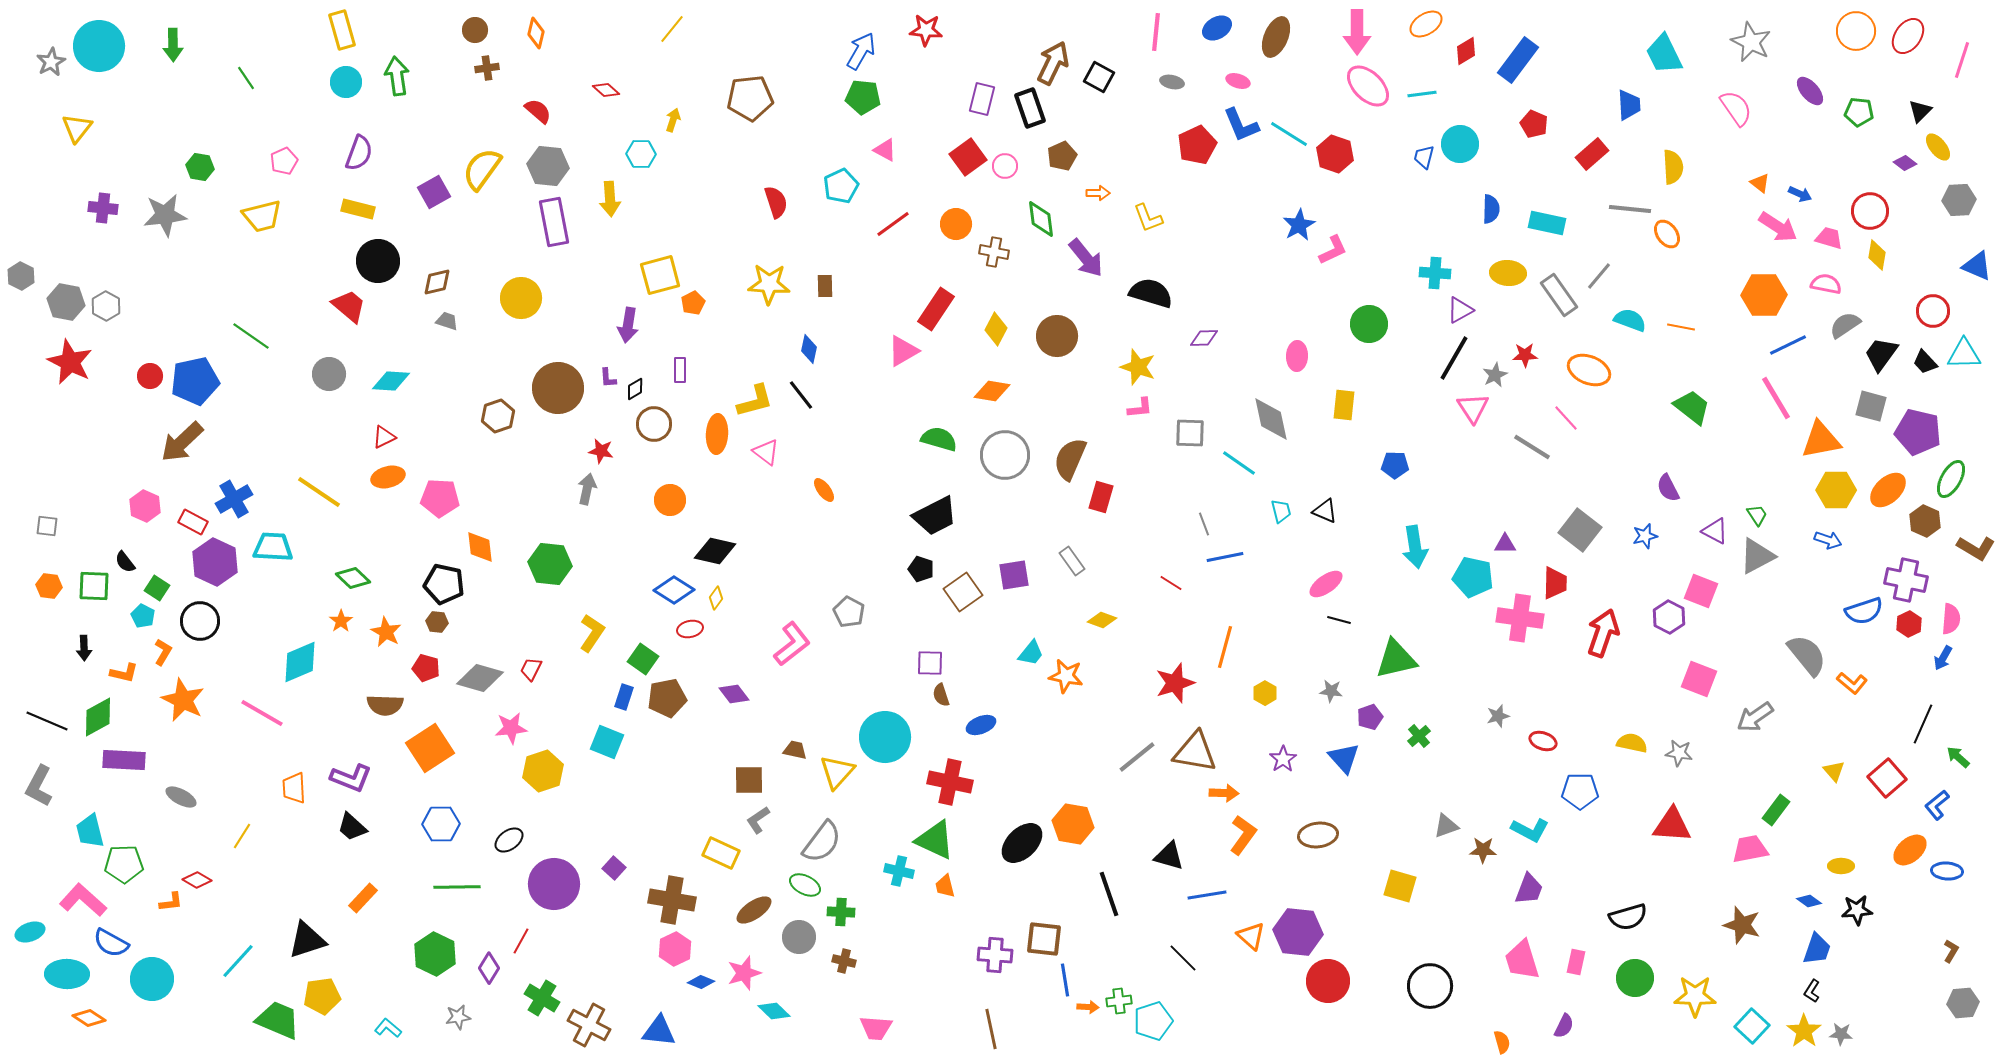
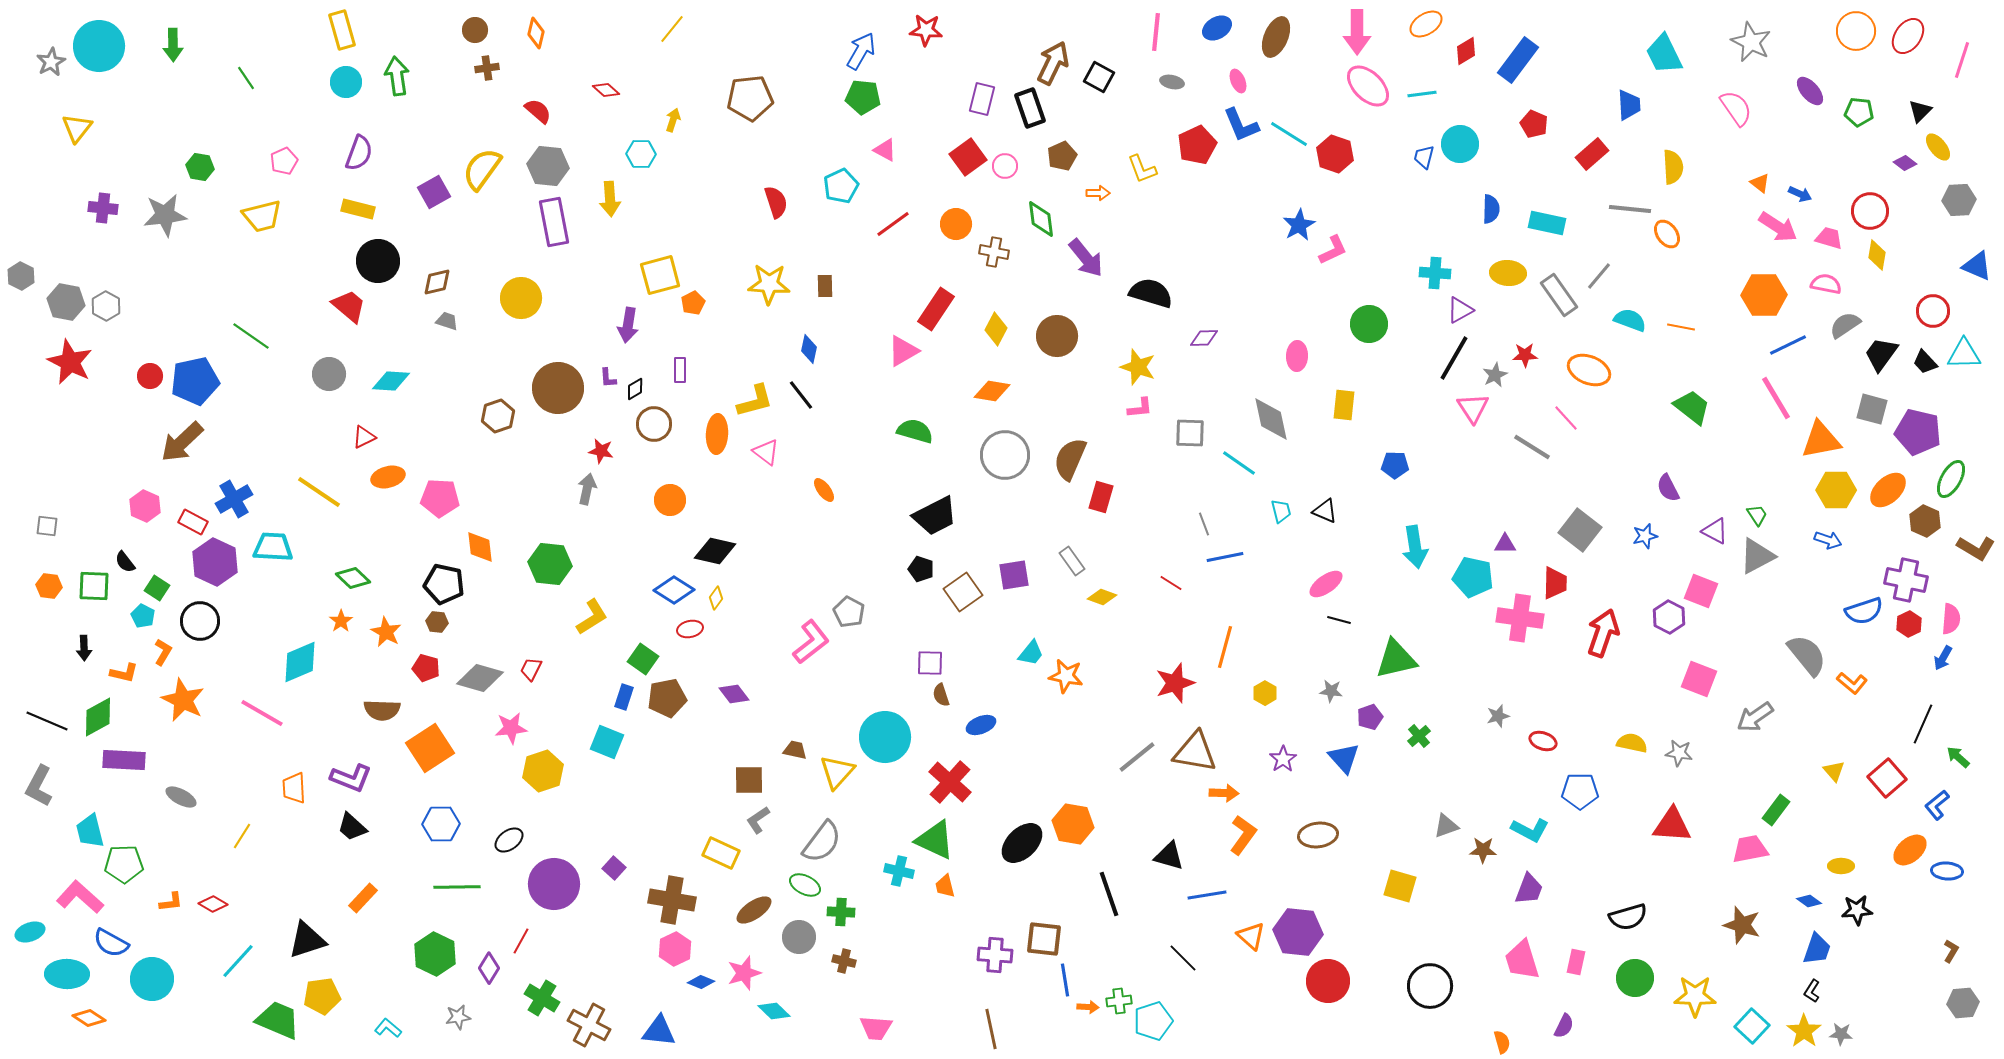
pink ellipse at (1238, 81): rotated 50 degrees clockwise
yellow L-shape at (1148, 218): moved 6 px left, 49 px up
gray square at (1871, 406): moved 1 px right, 3 px down
red triangle at (384, 437): moved 20 px left
green semicircle at (939, 439): moved 24 px left, 8 px up
yellow diamond at (1102, 620): moved 23 px up
yellow L-shape at (592, 633): moved 16 px up; rotated 24 degrees clockwise
pink L-shape at (792, 644): moved 19 px right, 2 px up
brown semicircle at (385, 705): moved 3 px left, 5 px down
red cross at (950, 782): rotated 30 degrees clockwise
red diamond at (197, 880): moved 16 px right, 24 px down
pink L-shape at (83, 900): moved 3 px left, 3 px up
